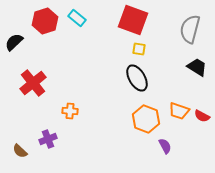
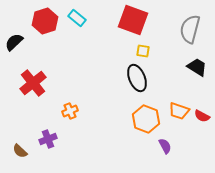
yellow square: moved 4 px right, 2 px down
black ellipse: rotated 8 degrees clockwise
orange cross: rotated 28 degrees counterclockwise
